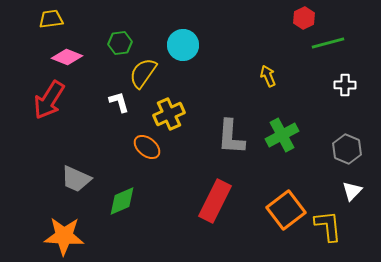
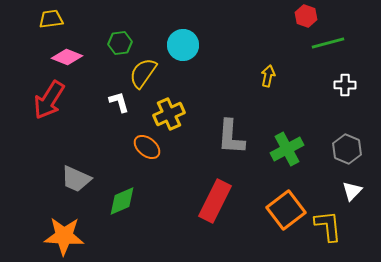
red hexagon: moved 2 px right, 2 px up; rotated 15 degrees counterclockwise
yellow arrow: rotated 35 degrees clockwise
green cross: moved 5 px right, 14 px down
